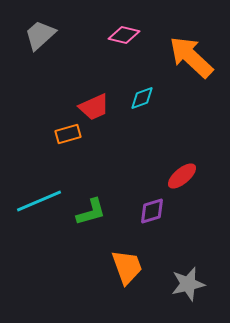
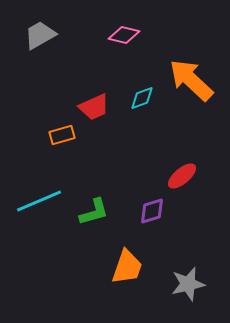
gray trapezoid: rotated 12 degrees clockwise
orange arrow: moved 23 px down
orange rectangle: moved 6 px left, 1 px down
green L-shape: moved 3 px right
orange trapezoid: rotated 39 degrees clockwise
